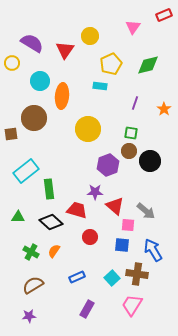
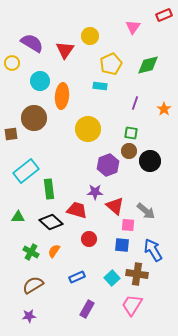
red circle at (90, 237): moved 1 px left, 2 px down
